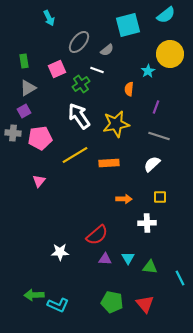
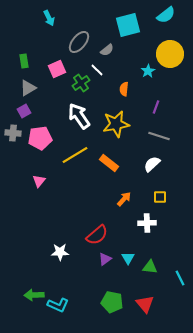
white line: rotated 24 degrees clockwise
green cross: moved 1 px up
orange semicircle: moved 5 px left
orange rectangle: rotated 42 degrees clockwise
orange arrow: rotated 49 degrees counterclockwise
purple triangle: rotated 40 degrees counterclockwise
